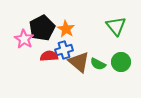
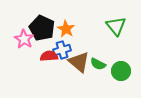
black pentagon: rotated 20 degrees counterclockwise
blue cross: moved 2 px left
green circle: moved 9 px down
